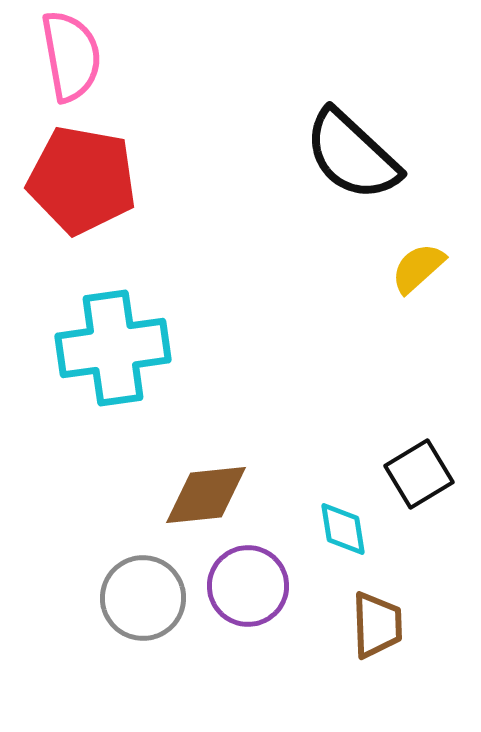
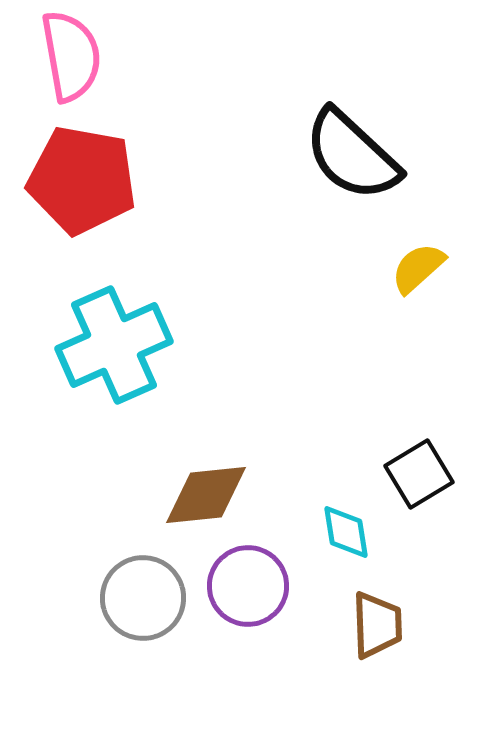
cyan cross: moved 1 px right, 3 px up; rotated 16 degrees counterclockwise
cyan diamond: moved 3 px right, 3 px down
